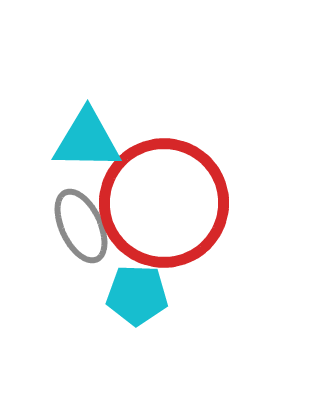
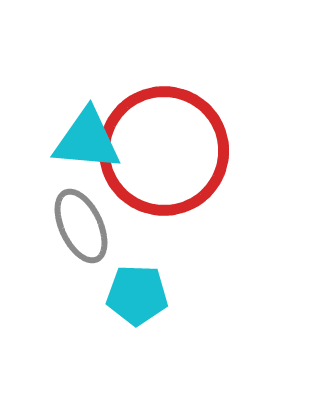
cyan triangle: rotated 4 degrees clockwise
red circle: moved 52 px up
